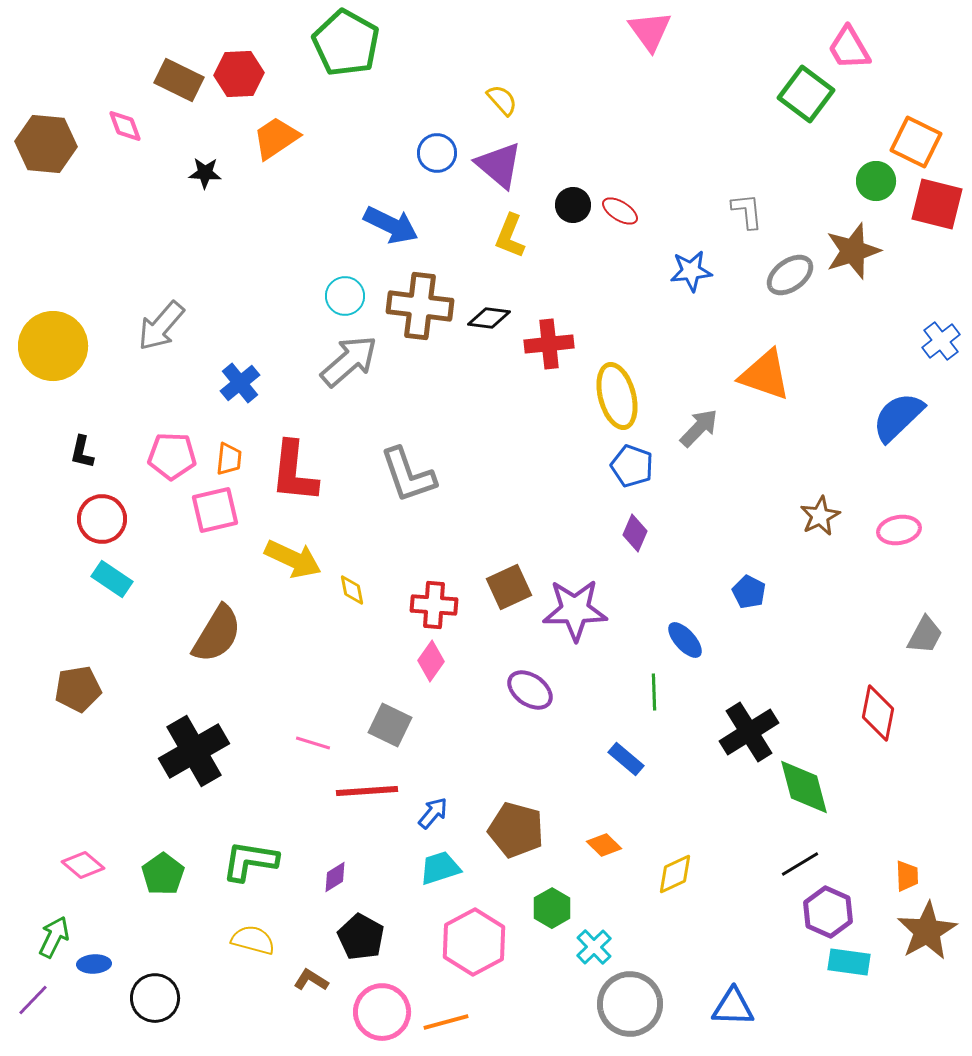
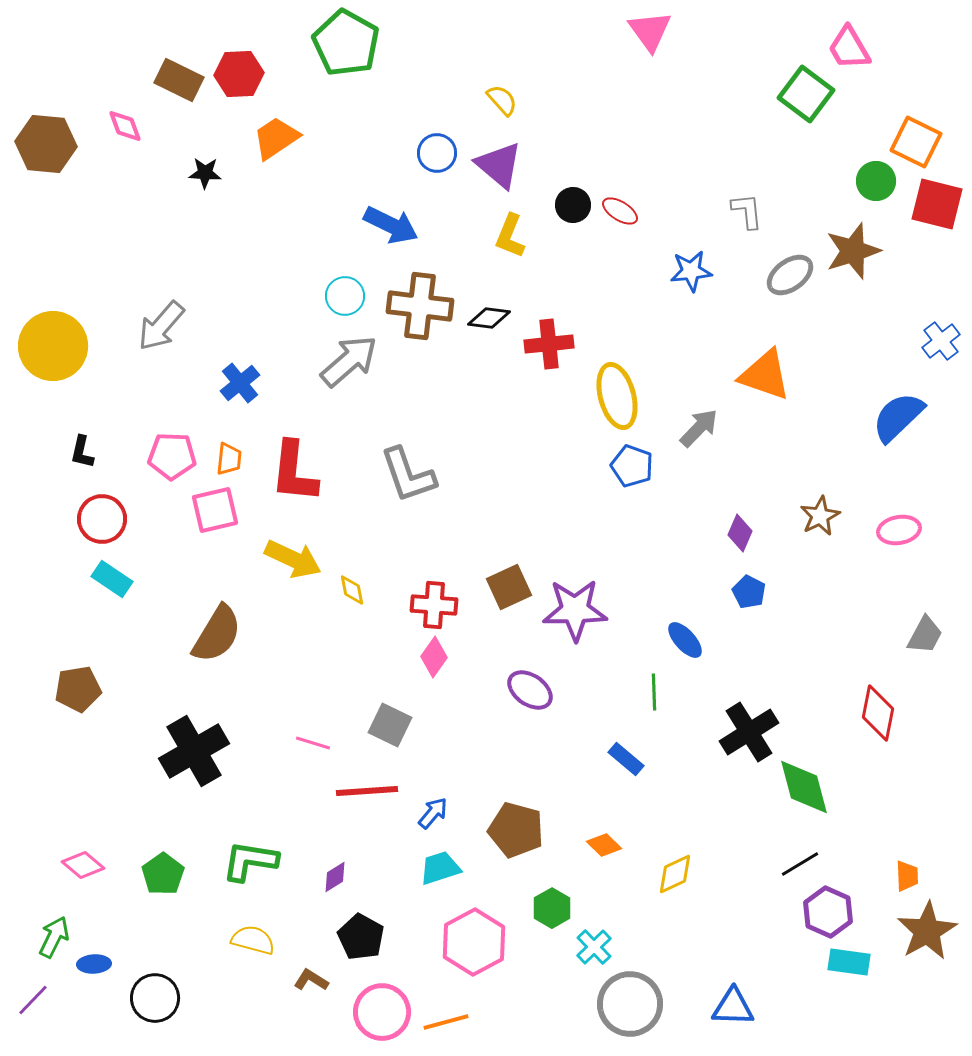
purple diamond at (635, 533): moved 105 px right
pink diamond at (431, 661): moved 3 px right, 4 px up
